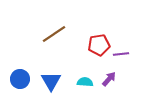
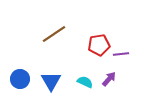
cyan semicircle: rotated 21 degrees clockwise
